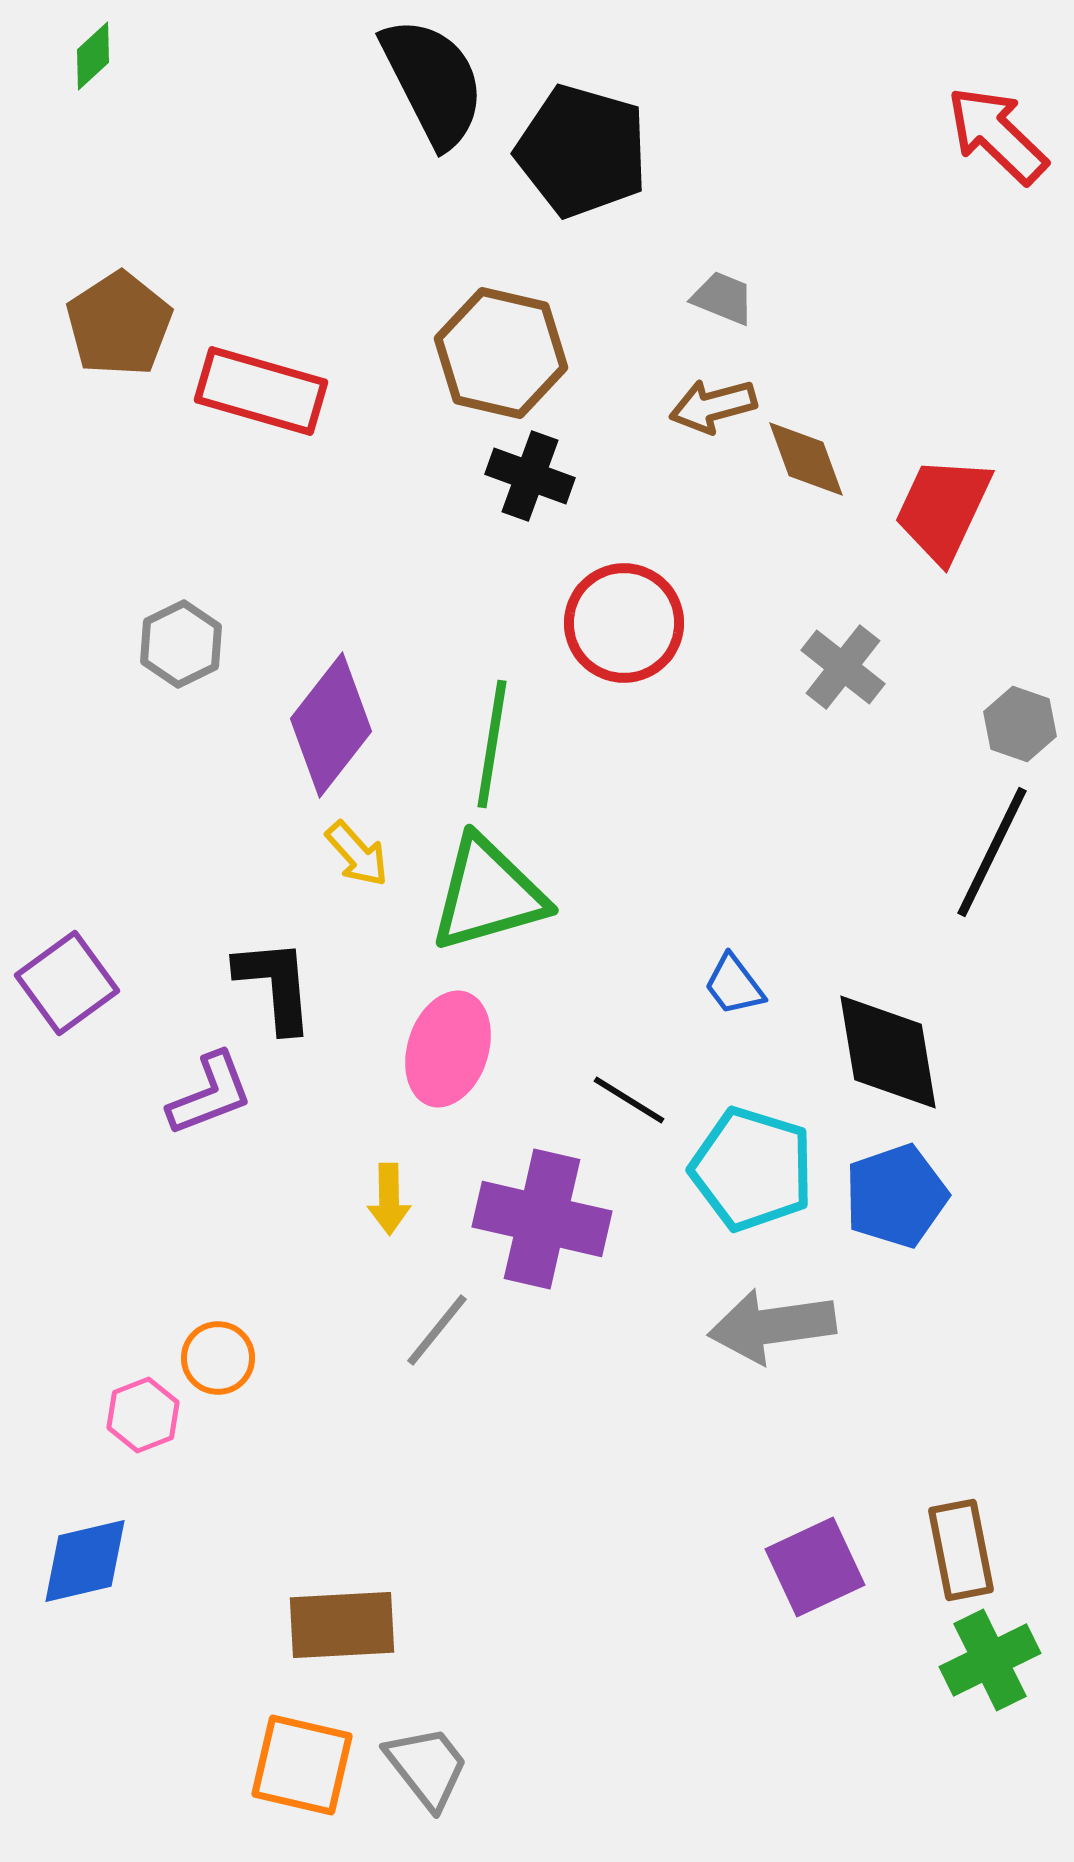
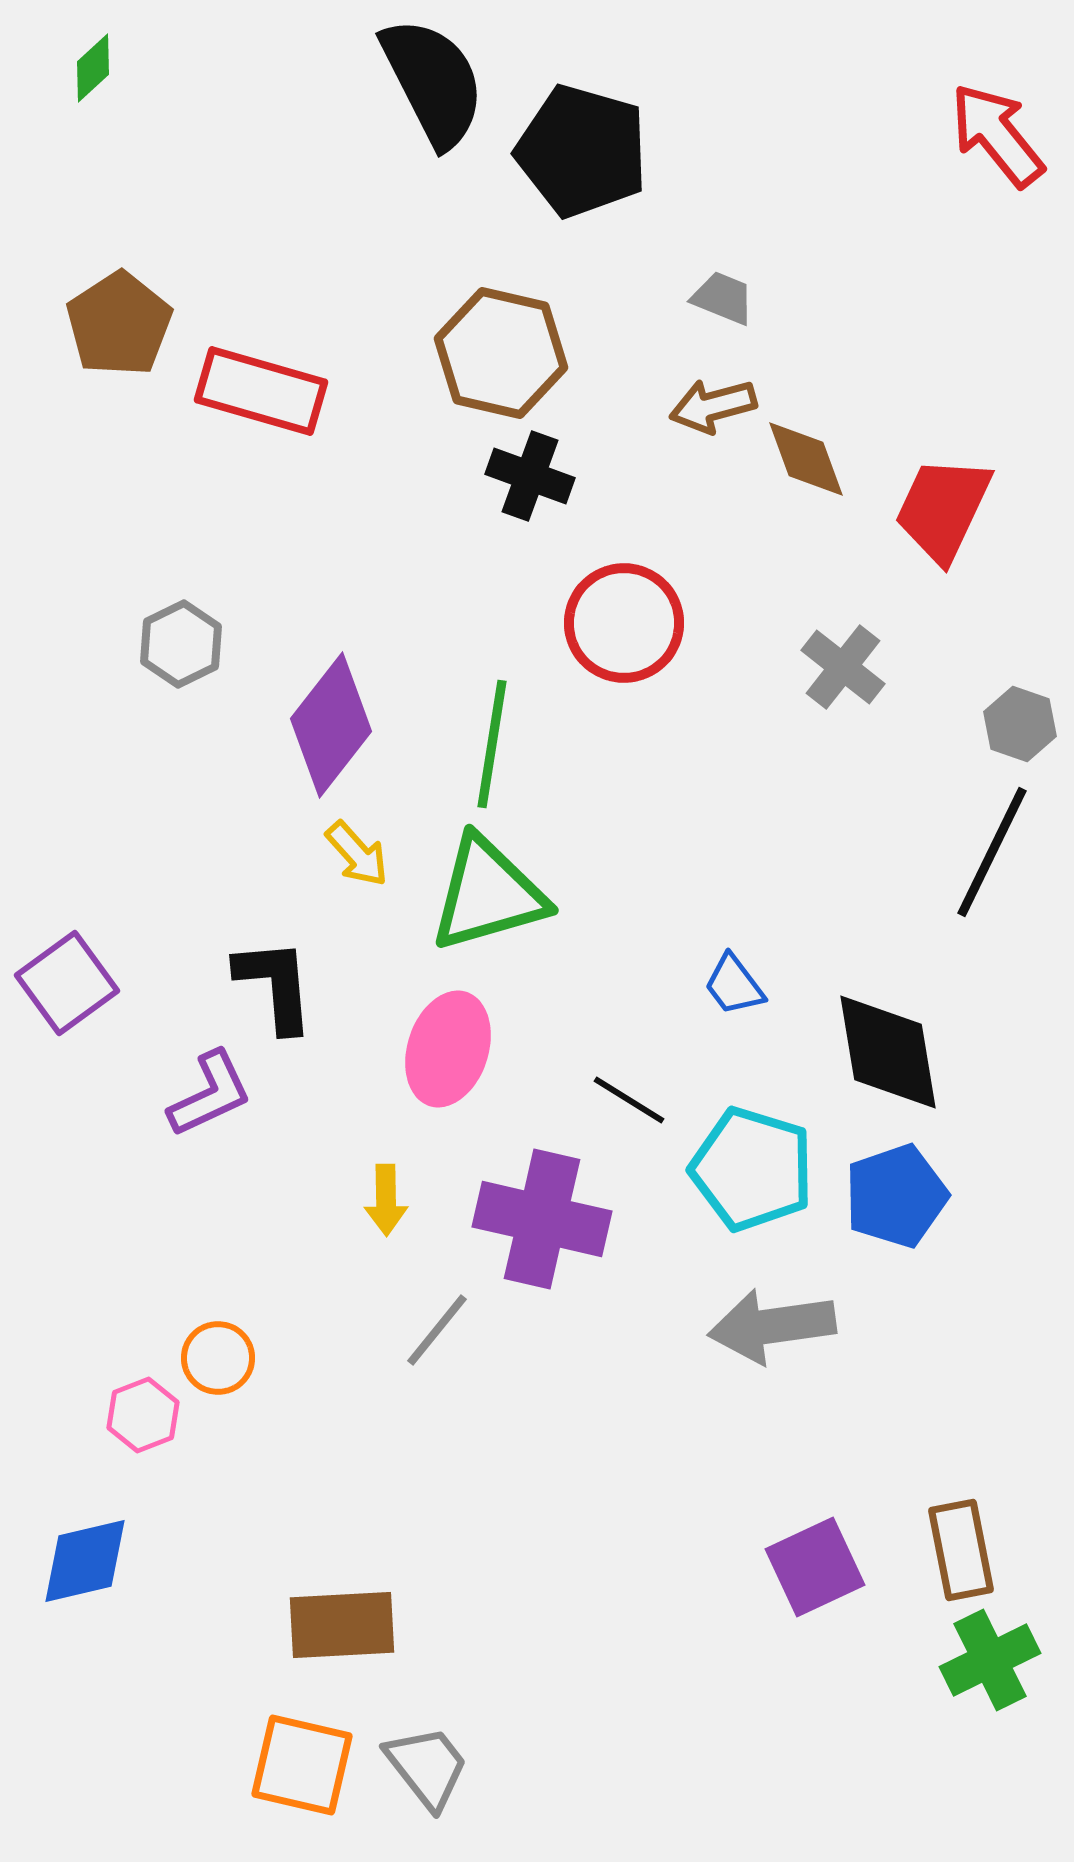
green diamond at (93, 56): moved 12 px down
red arrow at (997, 135): rotated 7 degrees clockwise
purple L-shape at (210, 1094): rotated 4 degrees counterclockwise
yellow arrow at (389, 1199): moved 3 px left, 1 px down
